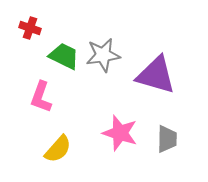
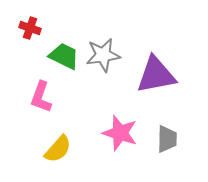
purple triangle: rotated 27 degrees counterclockwise
